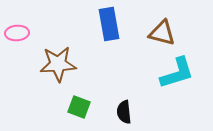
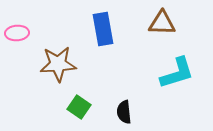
blue rectangle: moved 6 px left, 5 px down
brown triangle: moved 10 px up; rotated 12 degrees counterclockwise
green square: rotated 15 degrees clockwise
